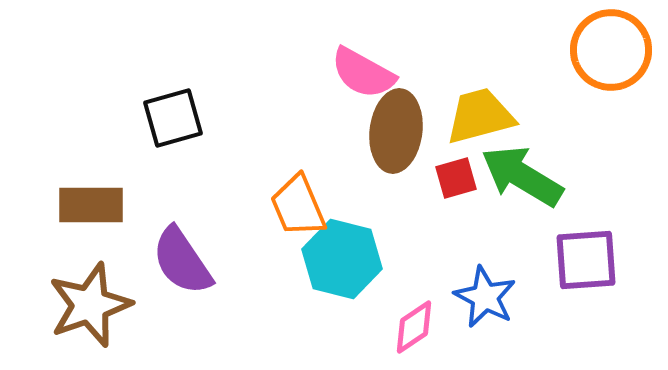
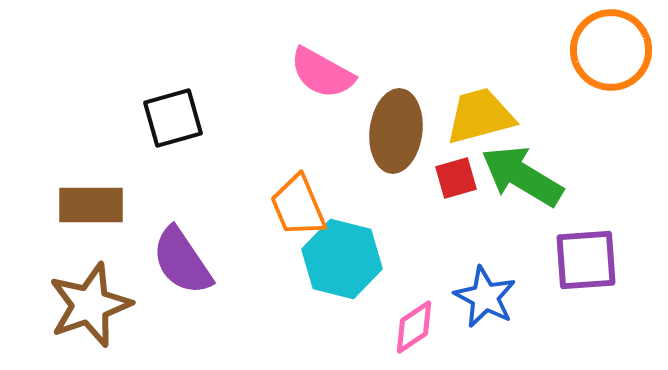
pink semicircle: moved 41 px left
